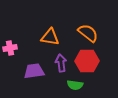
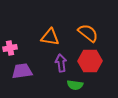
red hexagon: moved 3 px right
purple trapezoid: moved 12 px left
